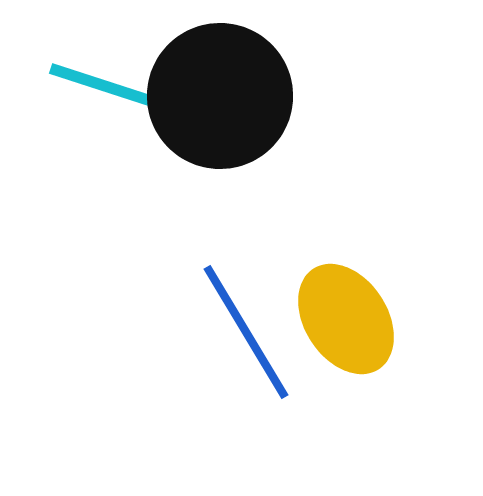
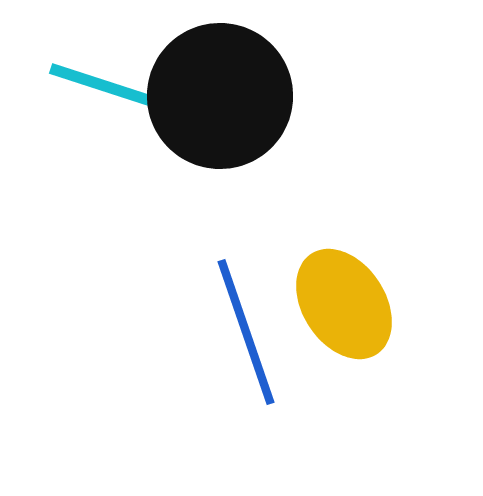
yellow ellipse: moved 2 px left, 15 px up
blue line: rotated 12 degrees clockwise
